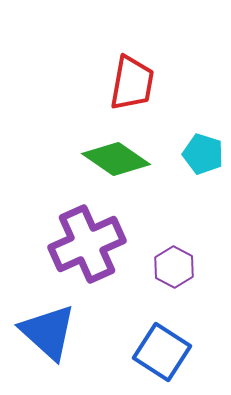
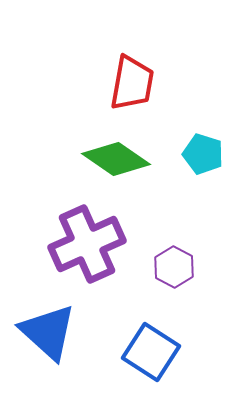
blue square: moved 11 px left
